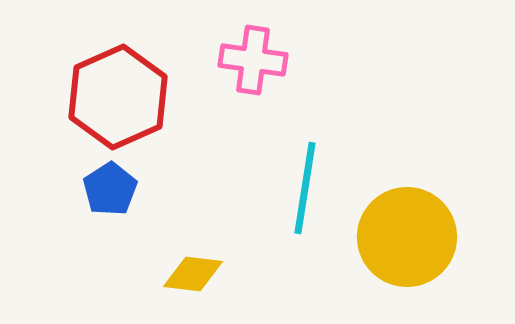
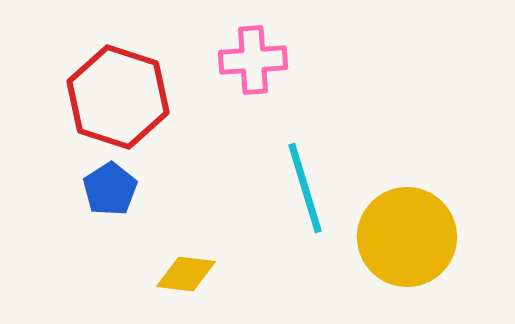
pink cross: rotated 12 degrees counterclockwise
red hexagon: rotated 18 degrees counterclockwise
cyan line: rotated 26 degrees counterclockwise
yellow diamond: moved 7 px left
